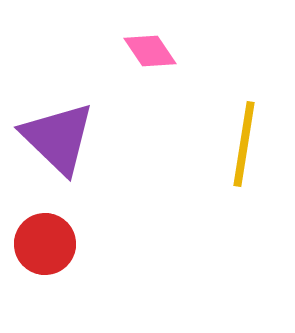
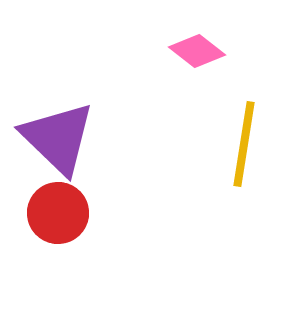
pink diamond: moved 47 px right; rotated 18 degrees counterclockwise
red circle: moved 13 px right, 31 px up
